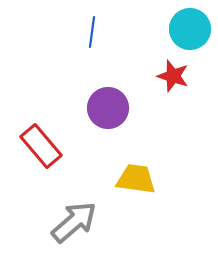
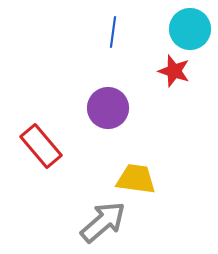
blue line: moved 21 px right
red star: moved 1 px right, 5 px up
gray arrow: moved 29 px right
